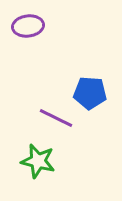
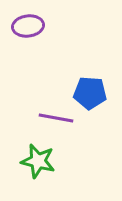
purple line: rotated 16 degrees counterclockwise
